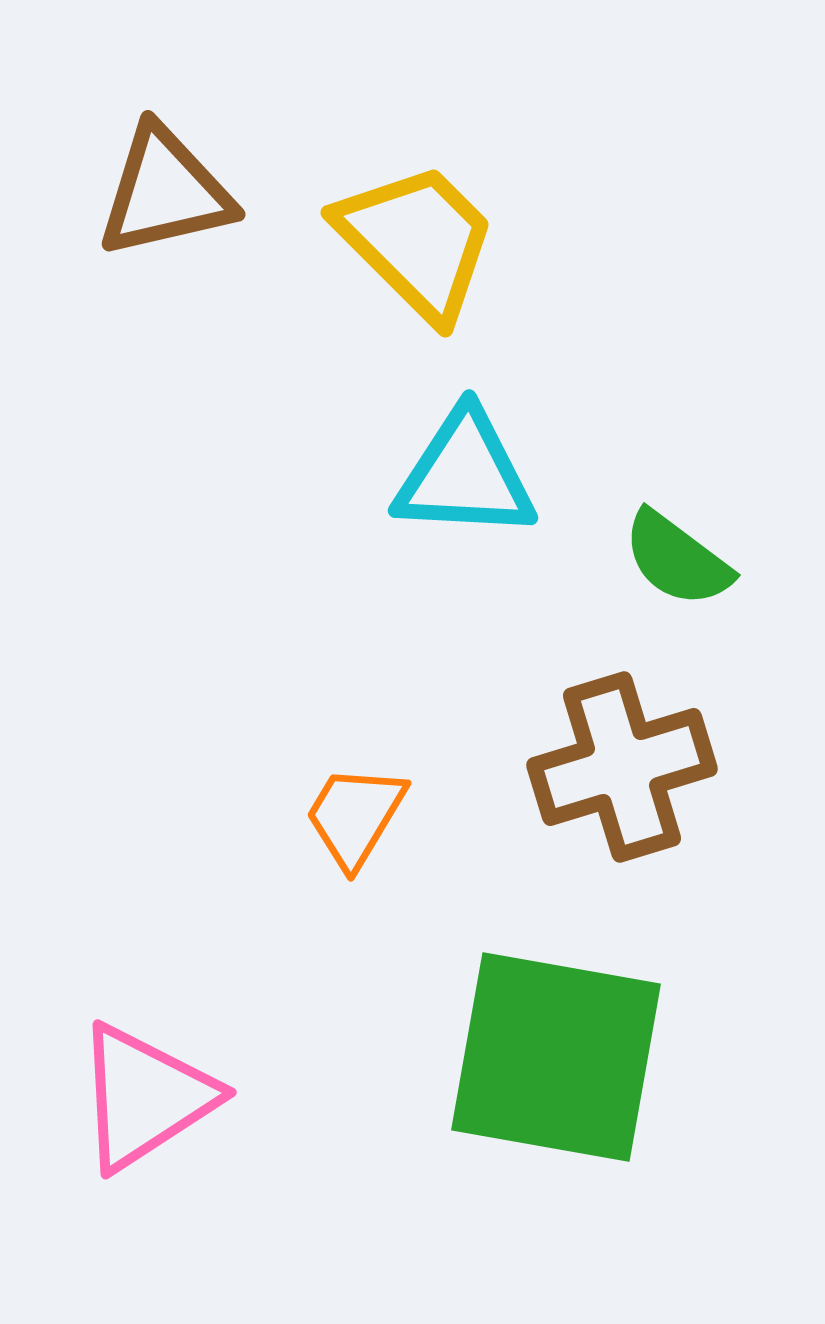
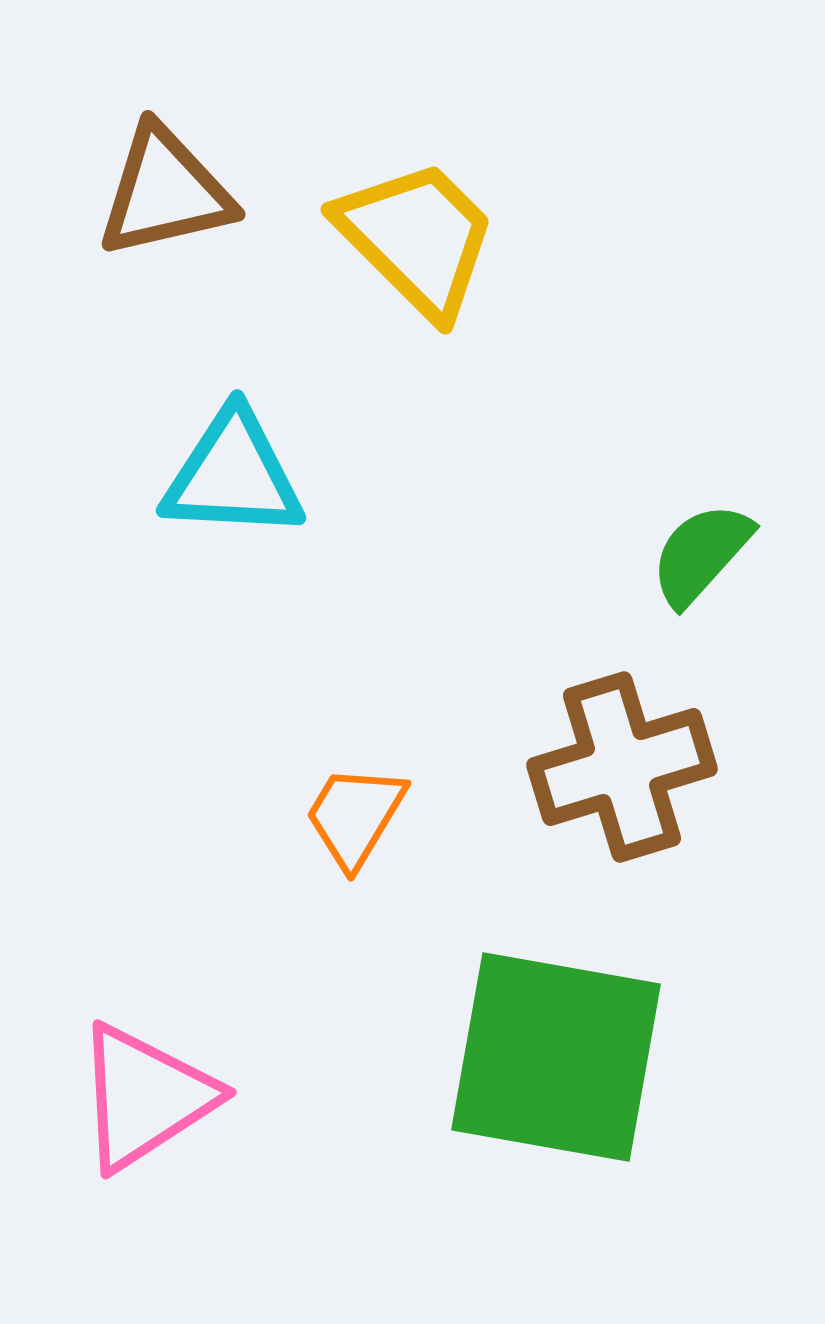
yellow trapezoid: moved 3 px up
cyan triangle: moved 232 px left
green semicircle: moved 24 px right, 5 px up; rotated 95 degrees clockwise
